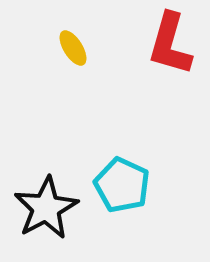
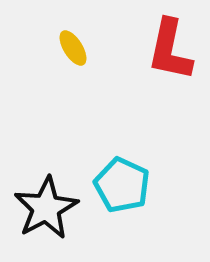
red L-shape: moved 6 px down; rotated 4 degrees counterclockwise
